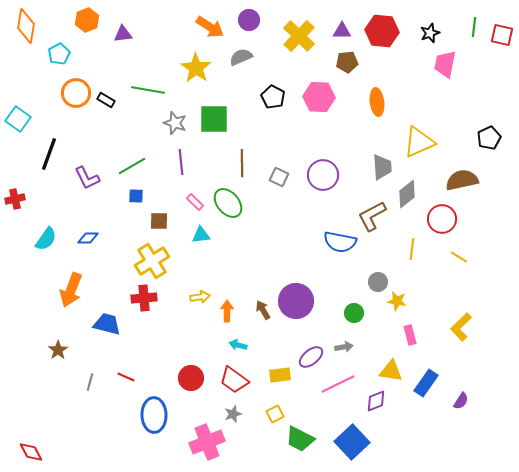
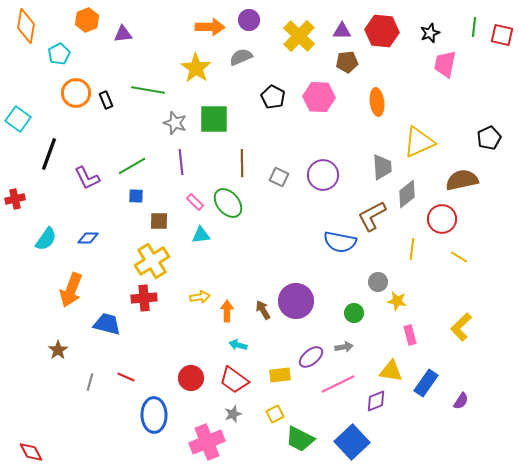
orange arrow at (210, 27): rotated 32 degrees counterclockwise
black rectangle at (106, 100): rotated 36 degrees clockwise
